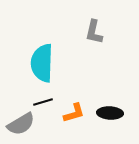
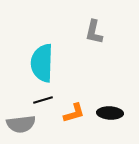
black line: moved 2 px up
gray semicircle: rotated 24 degrees clockwise
